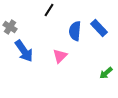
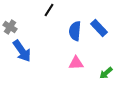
blue arrow: moved 2 px left
pink triangle: moved 16 px right, 7 px down; rotated 42 degrees clockwise
